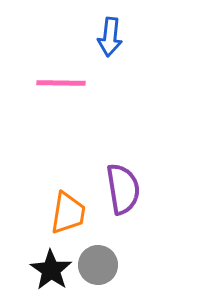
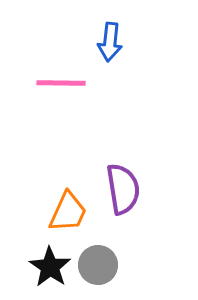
blue arrow: moved 5 px down
orange trapezoid: moved 1 px up; rotated 15 degrees clockwise
black star: moved 1 px left, 3 px up
